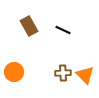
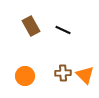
brown rectangle: moved 2 px right
orange circle: moved 11 px right, 4 px down
